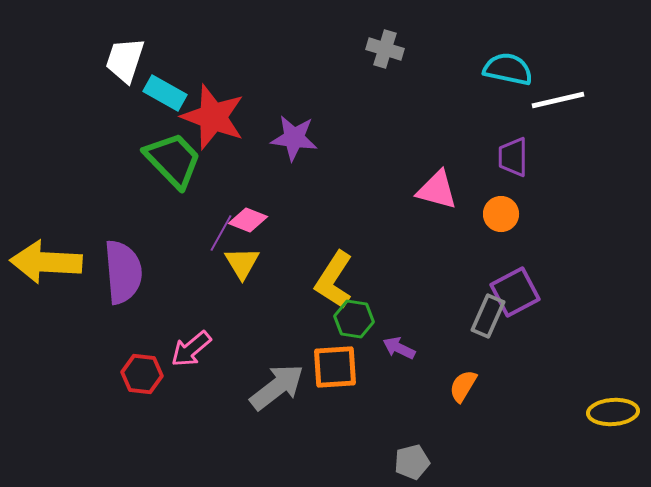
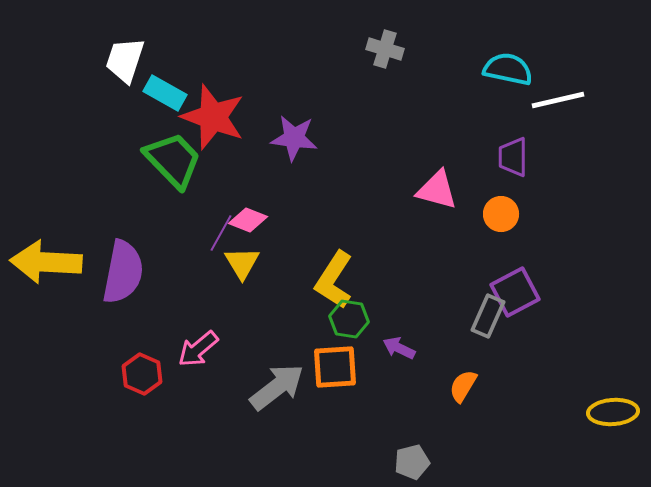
purple semicircle: rotated 16 degrees clockwise
green hexagon: moved 5 px left
pink arrow: moved 7 px right
red hexagon: rotated 18 degrees clockwise
